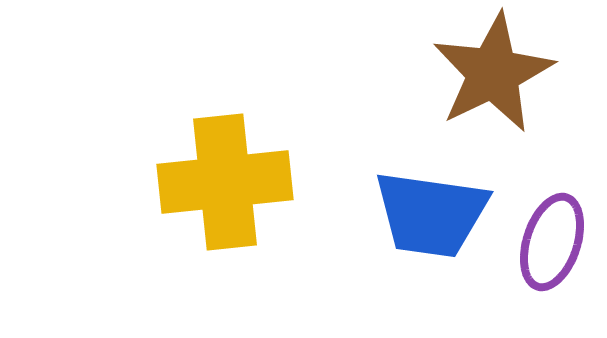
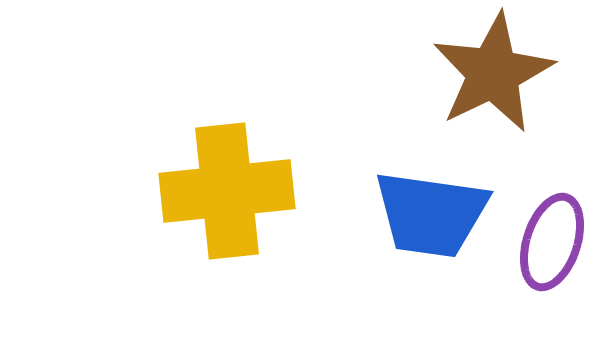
yellow cross: moved 2 px right, 9 px down
